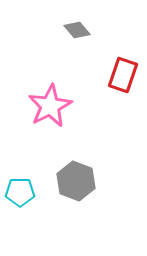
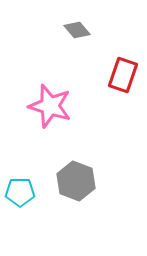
pink star: rotated 27 degrees counterclockwise
